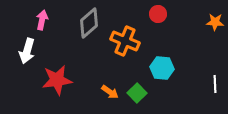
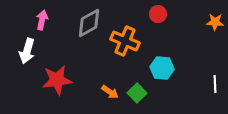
gray diamond: rotated 12 degrees clockwise
